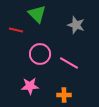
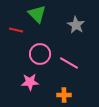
gray star: rotated 12 degrees clockwise
pink star: moved 4 px up
